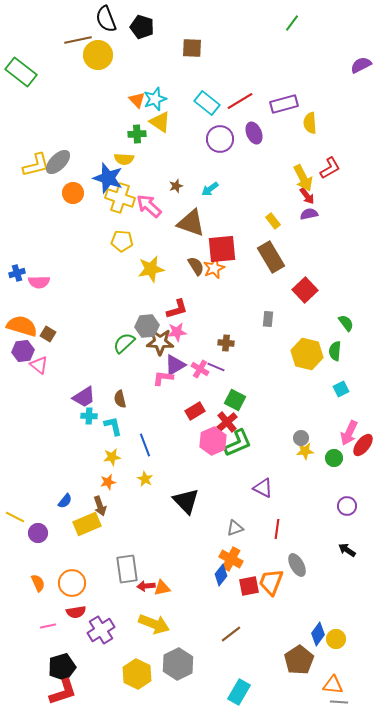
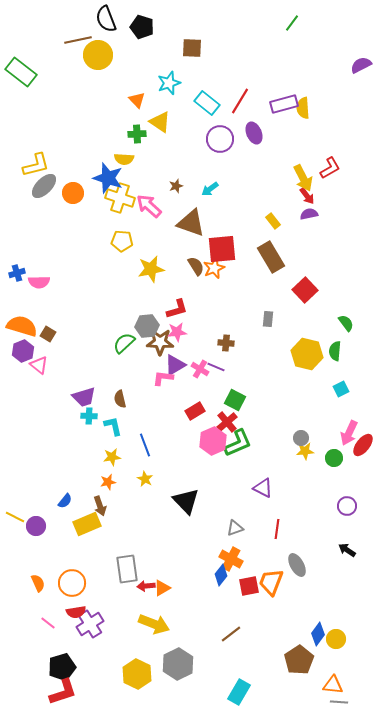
cyan star at (155, 99): moved 14 px right, 16 px up
red line at (240, 101): rotated 28 degrees counterclockwise
yellow semicircle at (310, 123): moved 7 px left, 15 px up
gray ellipse at (58, 162): moved 14 px left, 24 px down
purple hexagon at (23, 351): rotated 15 degrees counterclockwise
purple trapezoid at (84, 397): rotated 15 degrees clockwise
purple circle at (38, 533): moved 2 px left, 7 px up
orange triangle at (162, 588): rotated 18 degrees counterclockwise
pink line at (48, 626): moved 3 px up; rotated 49 degrees clockwise
purple cross at (101, 630): moved 11 px left, 6 px up
